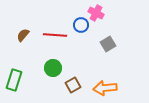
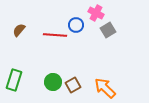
blue circle: moved 5 px left
brown semicircle: moved 4 px left, 5 px up
gray square: moved 14 px up
green circle: moved 14 px down
orange arrow: rotated 50 degrees clockwise
